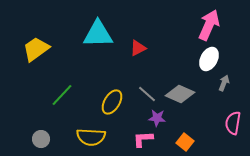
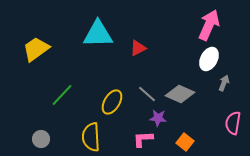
purple star: moved 1 px right
yellow semicircle: rotated 84 degrees clockwise
